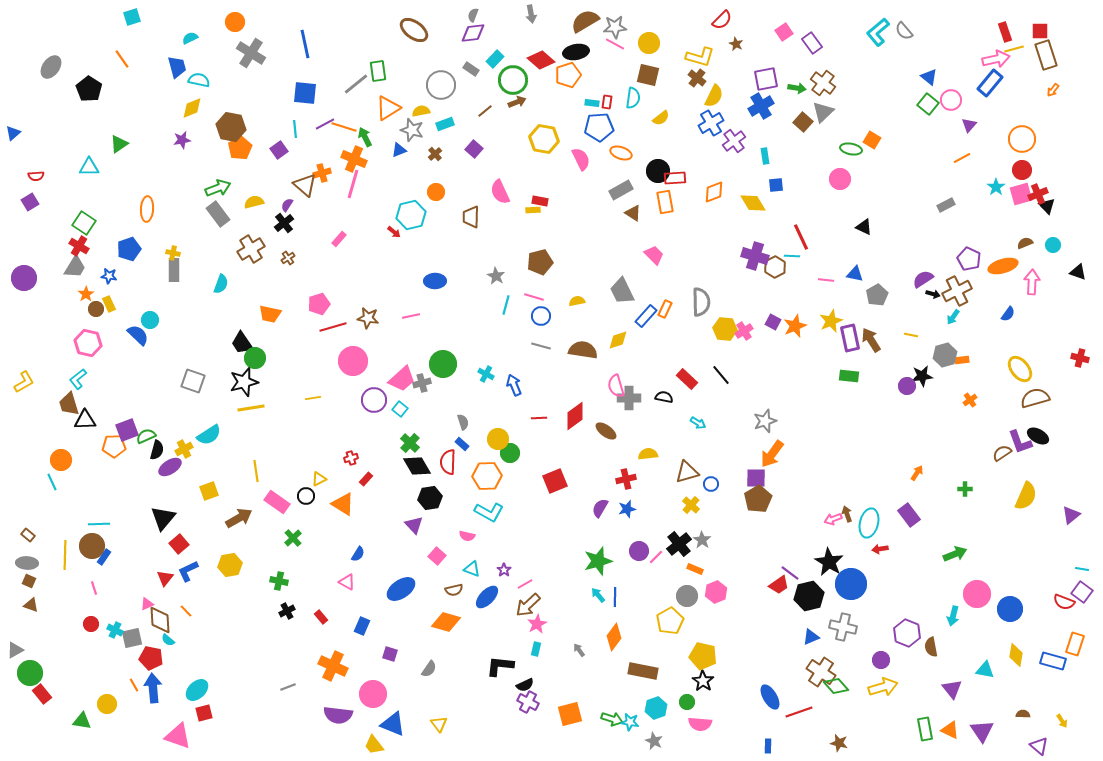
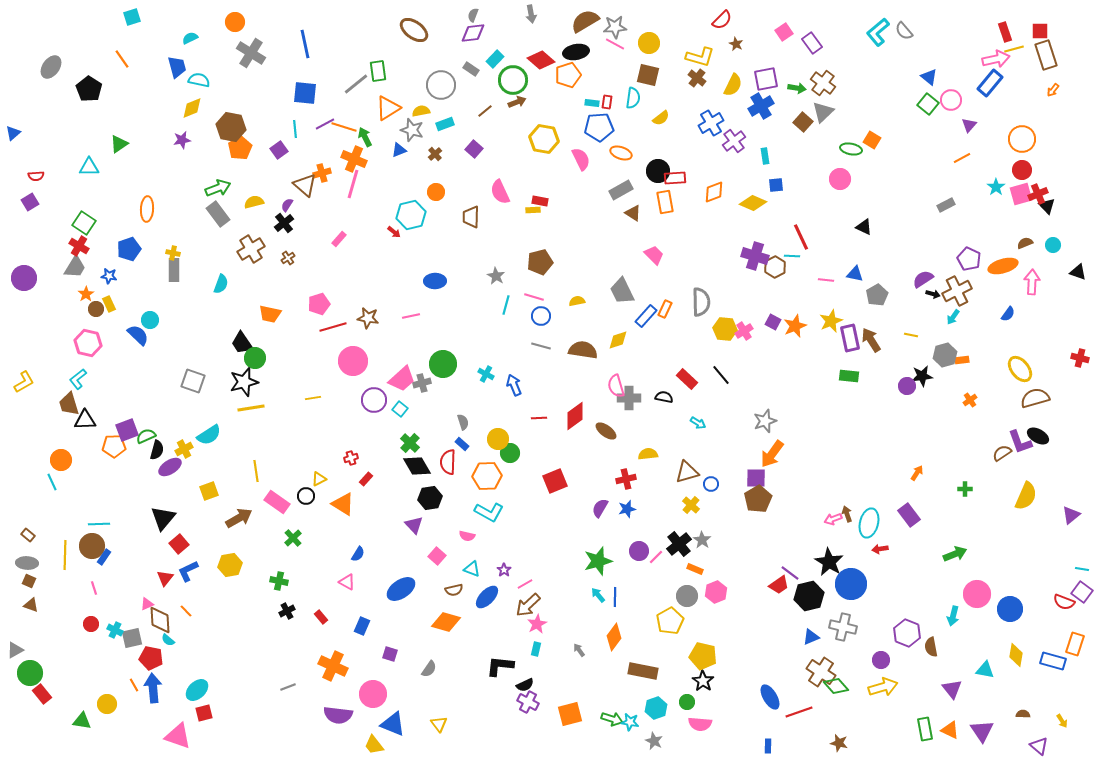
yellow semicircle at (714, 96): moved 19 px right, 11 px up
yellow diamond at (753, 203): rotated 36 degrees counterclockwise
